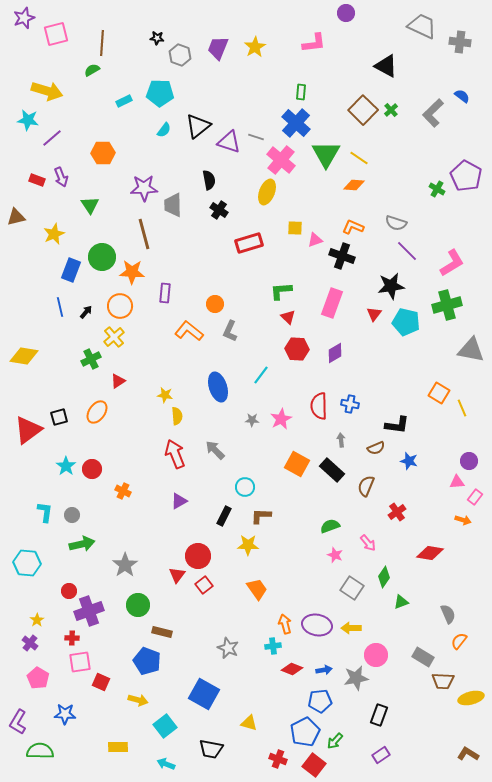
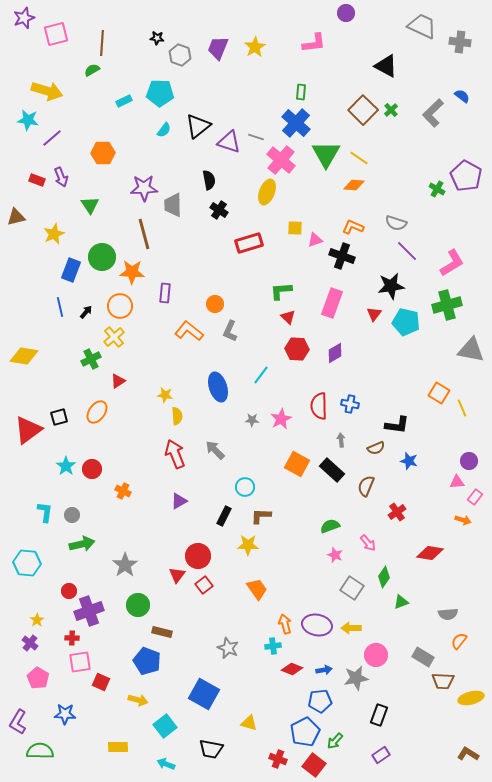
gray semicircle at (448, 614): rotated 108 degrees clockwise
